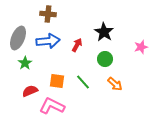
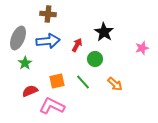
pink star: moved 1 px right, 1 px down
green circle: moved 10 px left
orange square: rotated 21 degrees counterclockwise
